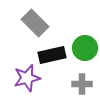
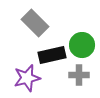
green circle: moved 3 px left, 3 px up
gray cross: moved 3 px left, 9 px up
